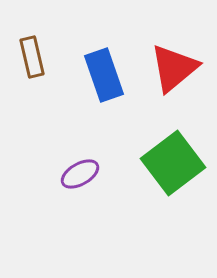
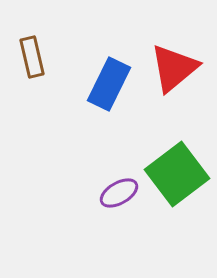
blue rectangle: moved 5 px right, 9 px down; rotated 45 degrees clockwise
green square: moved 4 px right, 11 px down
purple ellipse: moved 39 px right, 19 px down
